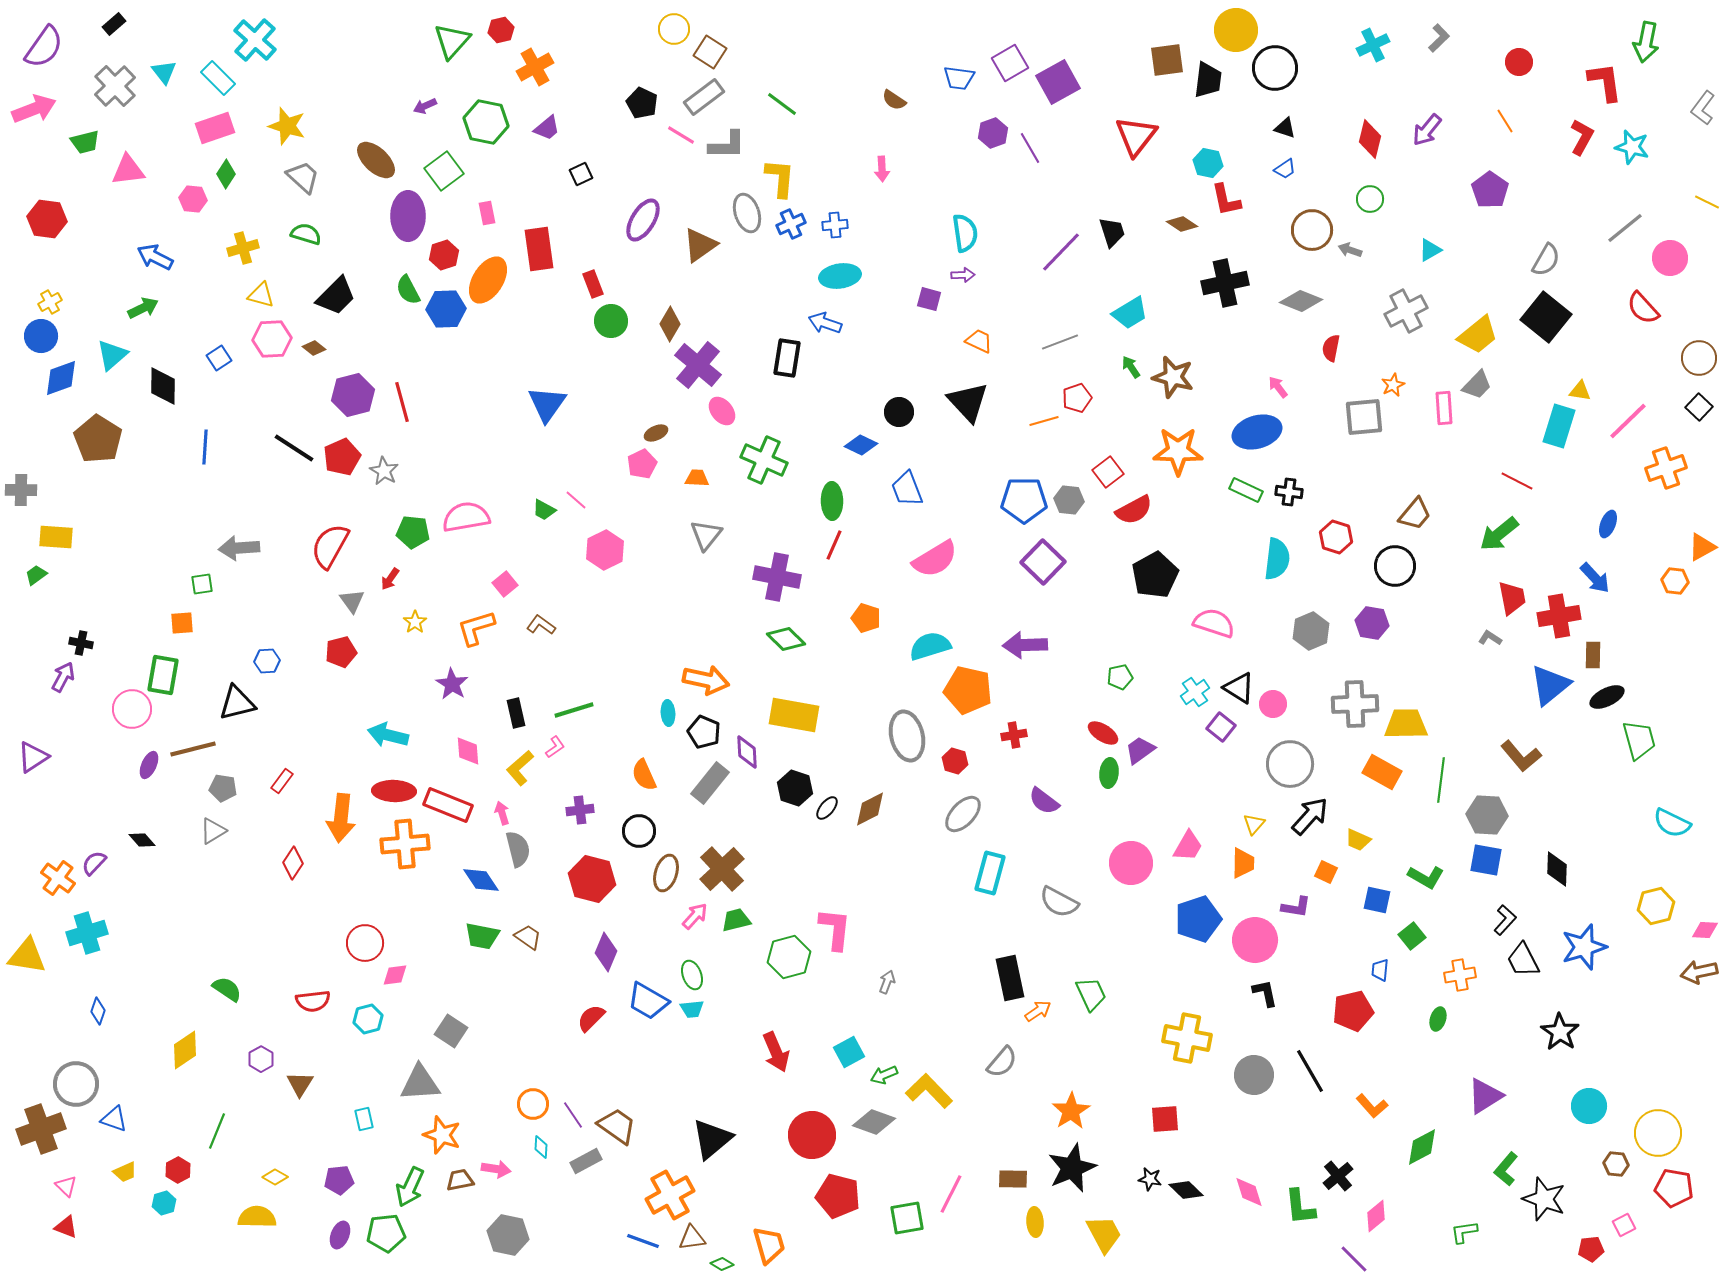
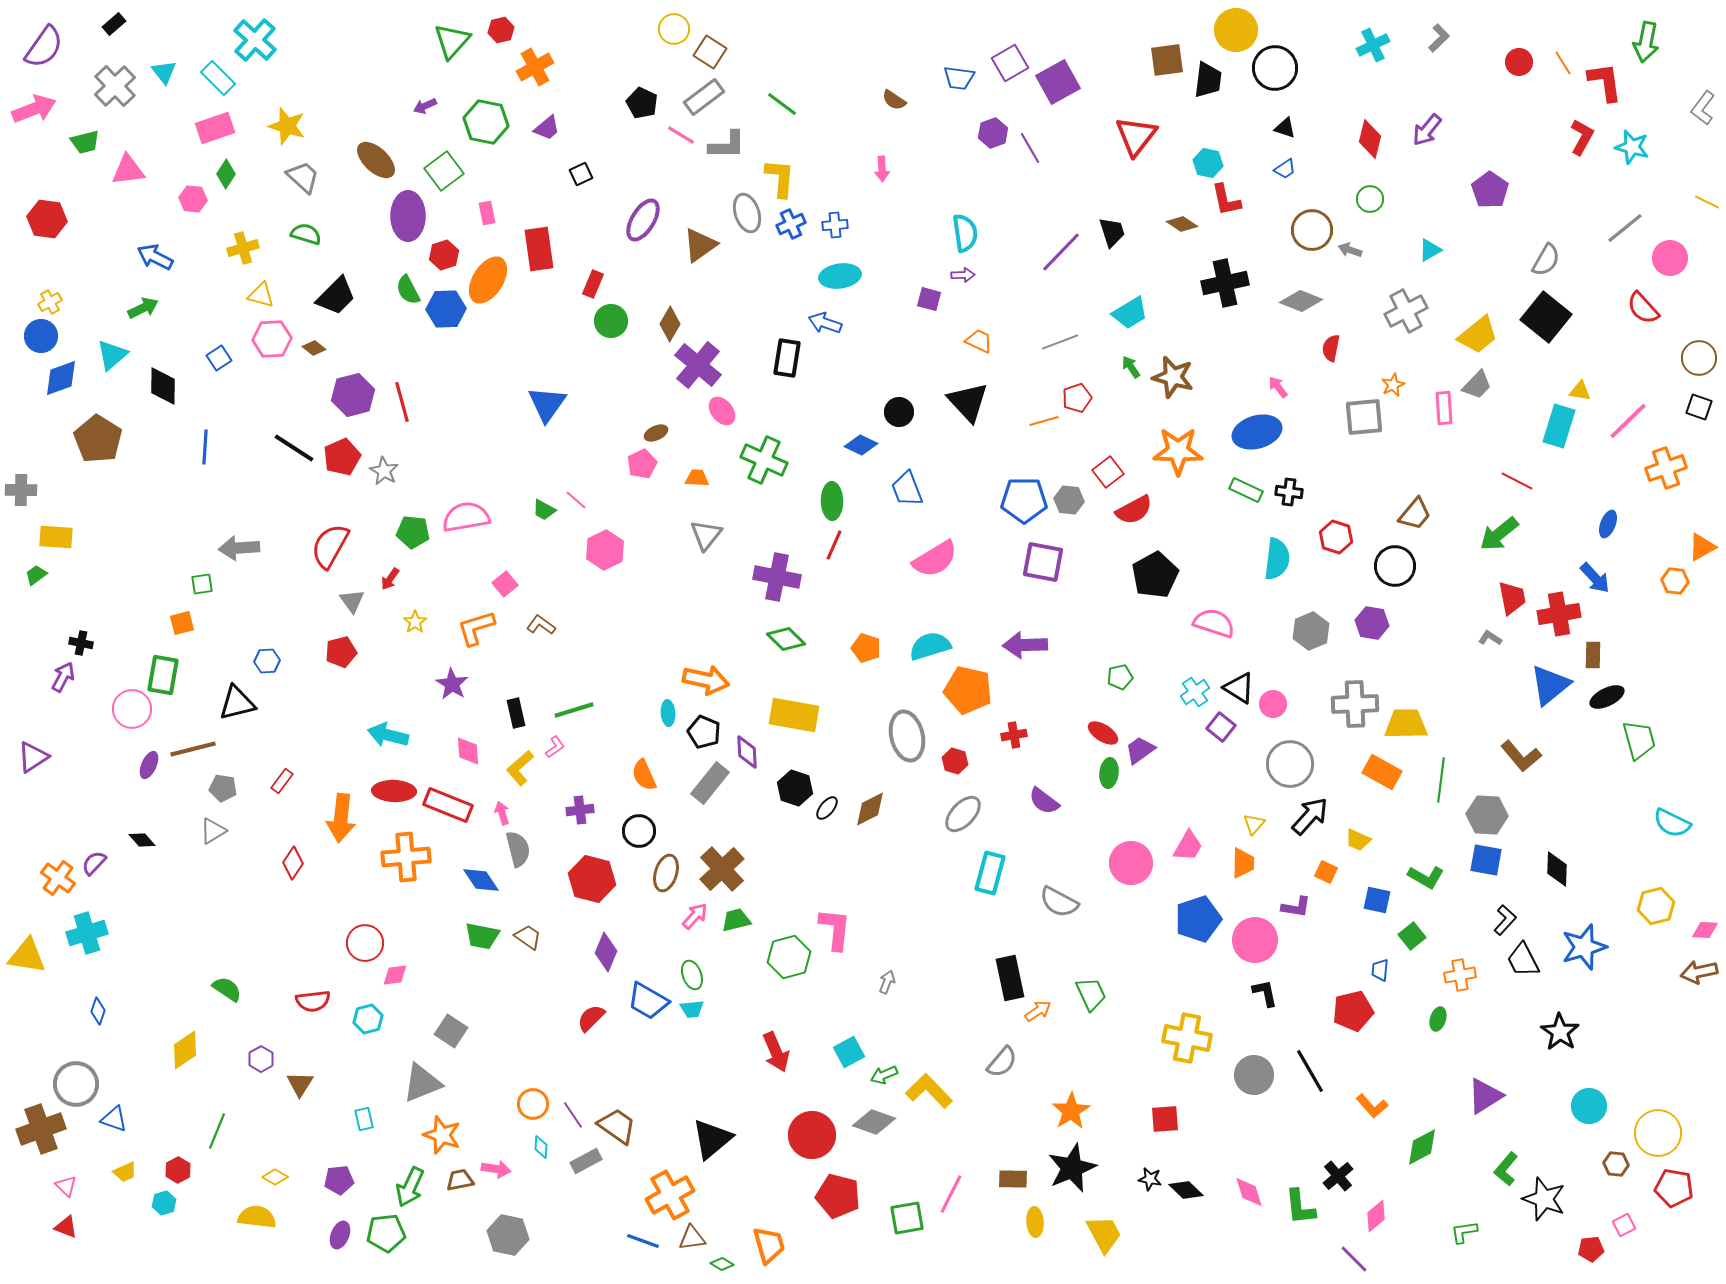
orange line at (1505, 121): moved 58 px right, 58 px up
red rectangle at (593, 284): rotated 44 degrees clockwise
black square at (1699, 407): rotated 24 degrees counterclockwise
purple square at (1043, 562): rotated 33 degrees counterclockwise
red cross at (1559, 616): moved 2 px up
orange pentagon at (866, 618): moved 30 px down
orange square at (182, 623): rotated 10 degrees counterclockwise
orange cross at (405, 844): moved 1 px right, 13 px down
gray triangle at (420, 1083): moved 2 px right; rotated 18 degrees counterclockwise
yellow semicircle at (257, 1217): rotated 6 degrees clockwise
